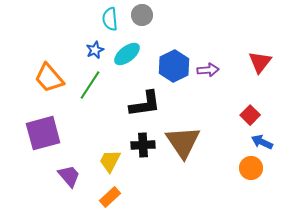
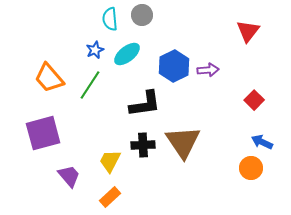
red triangle: moved 12 px left, 31 px up
red square: moved 4 px right, 15 px up
